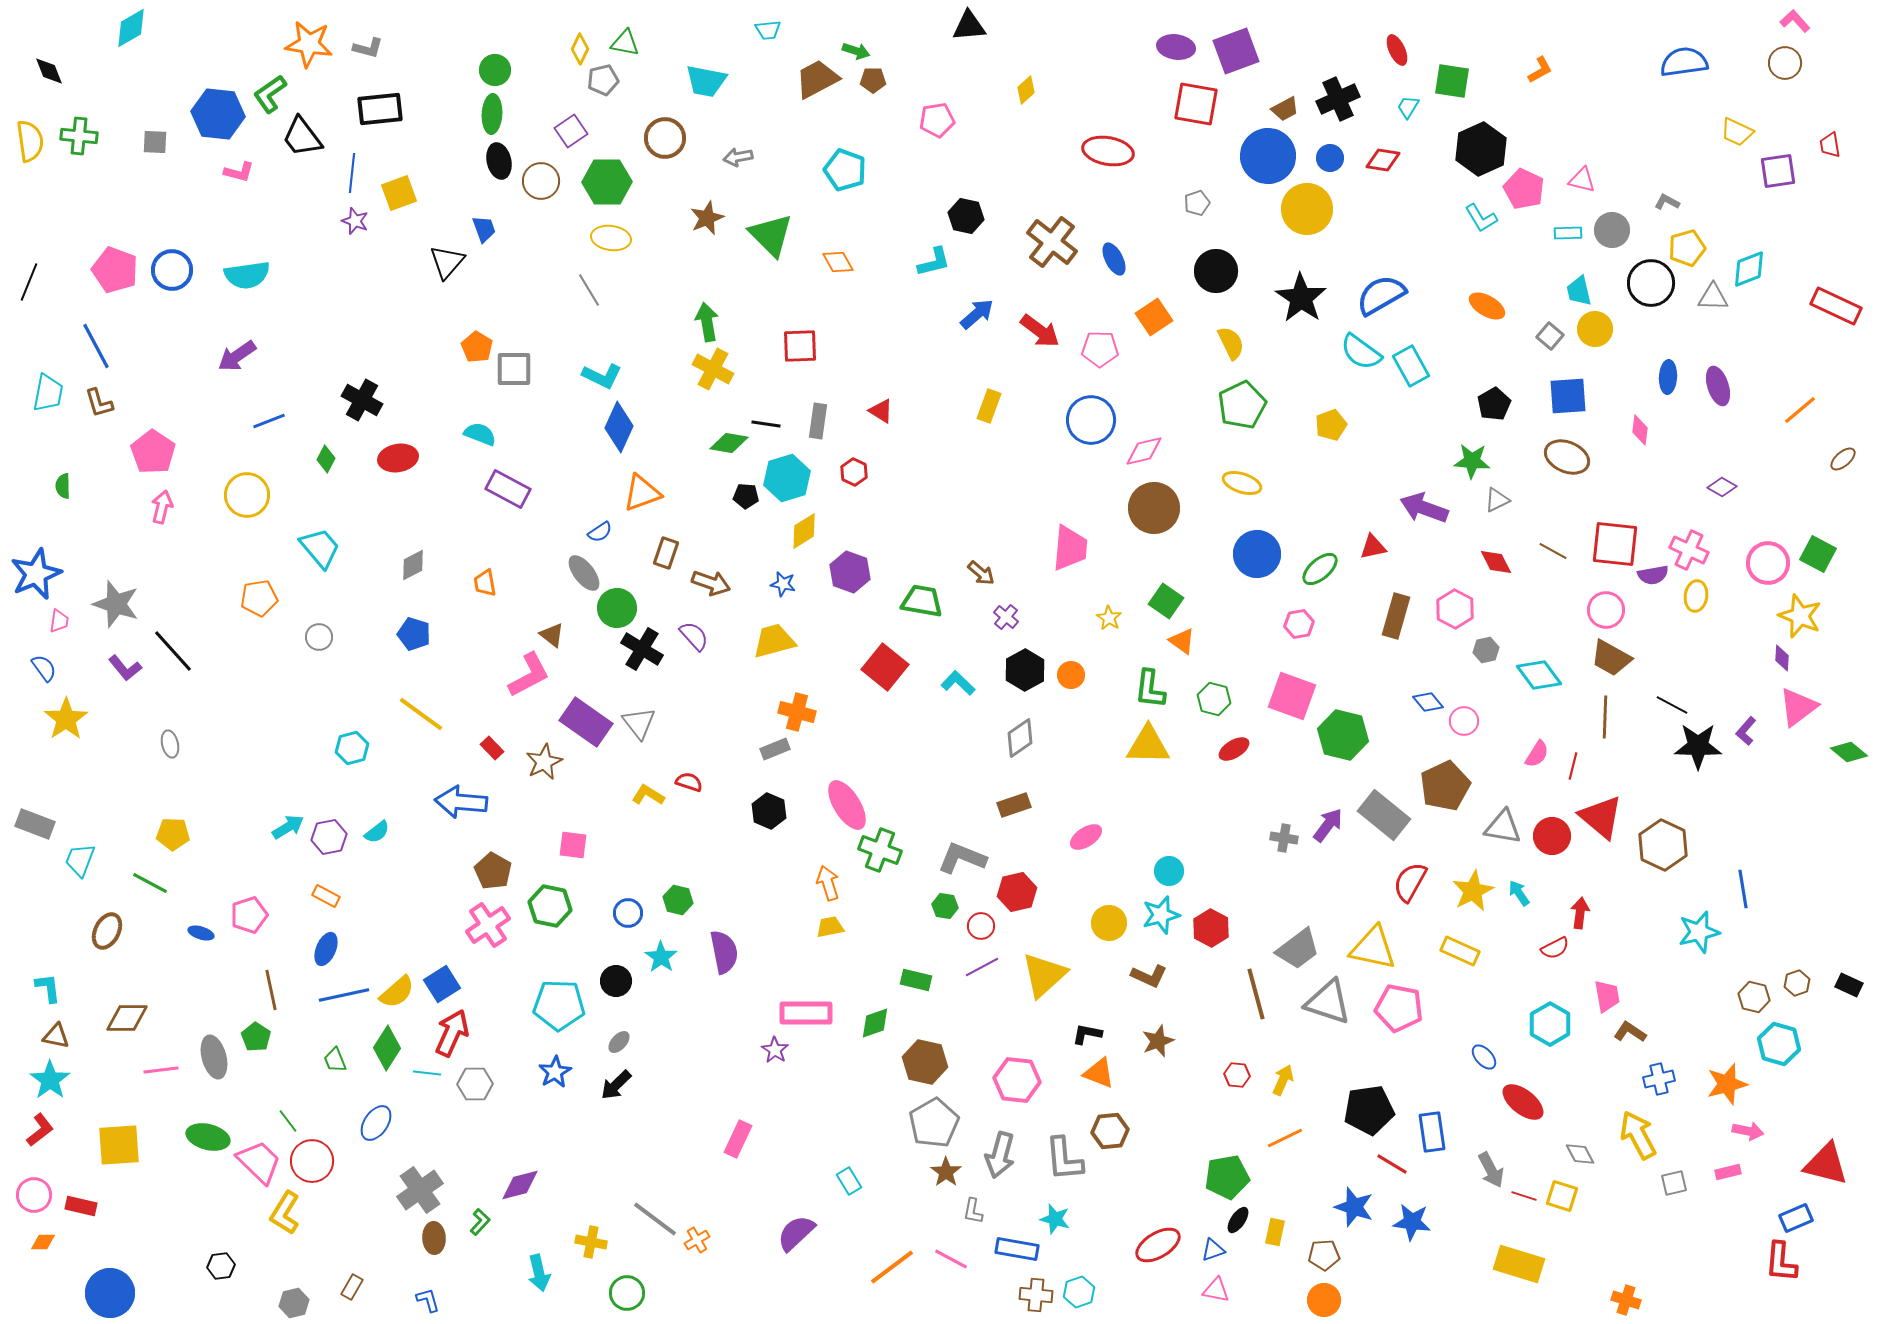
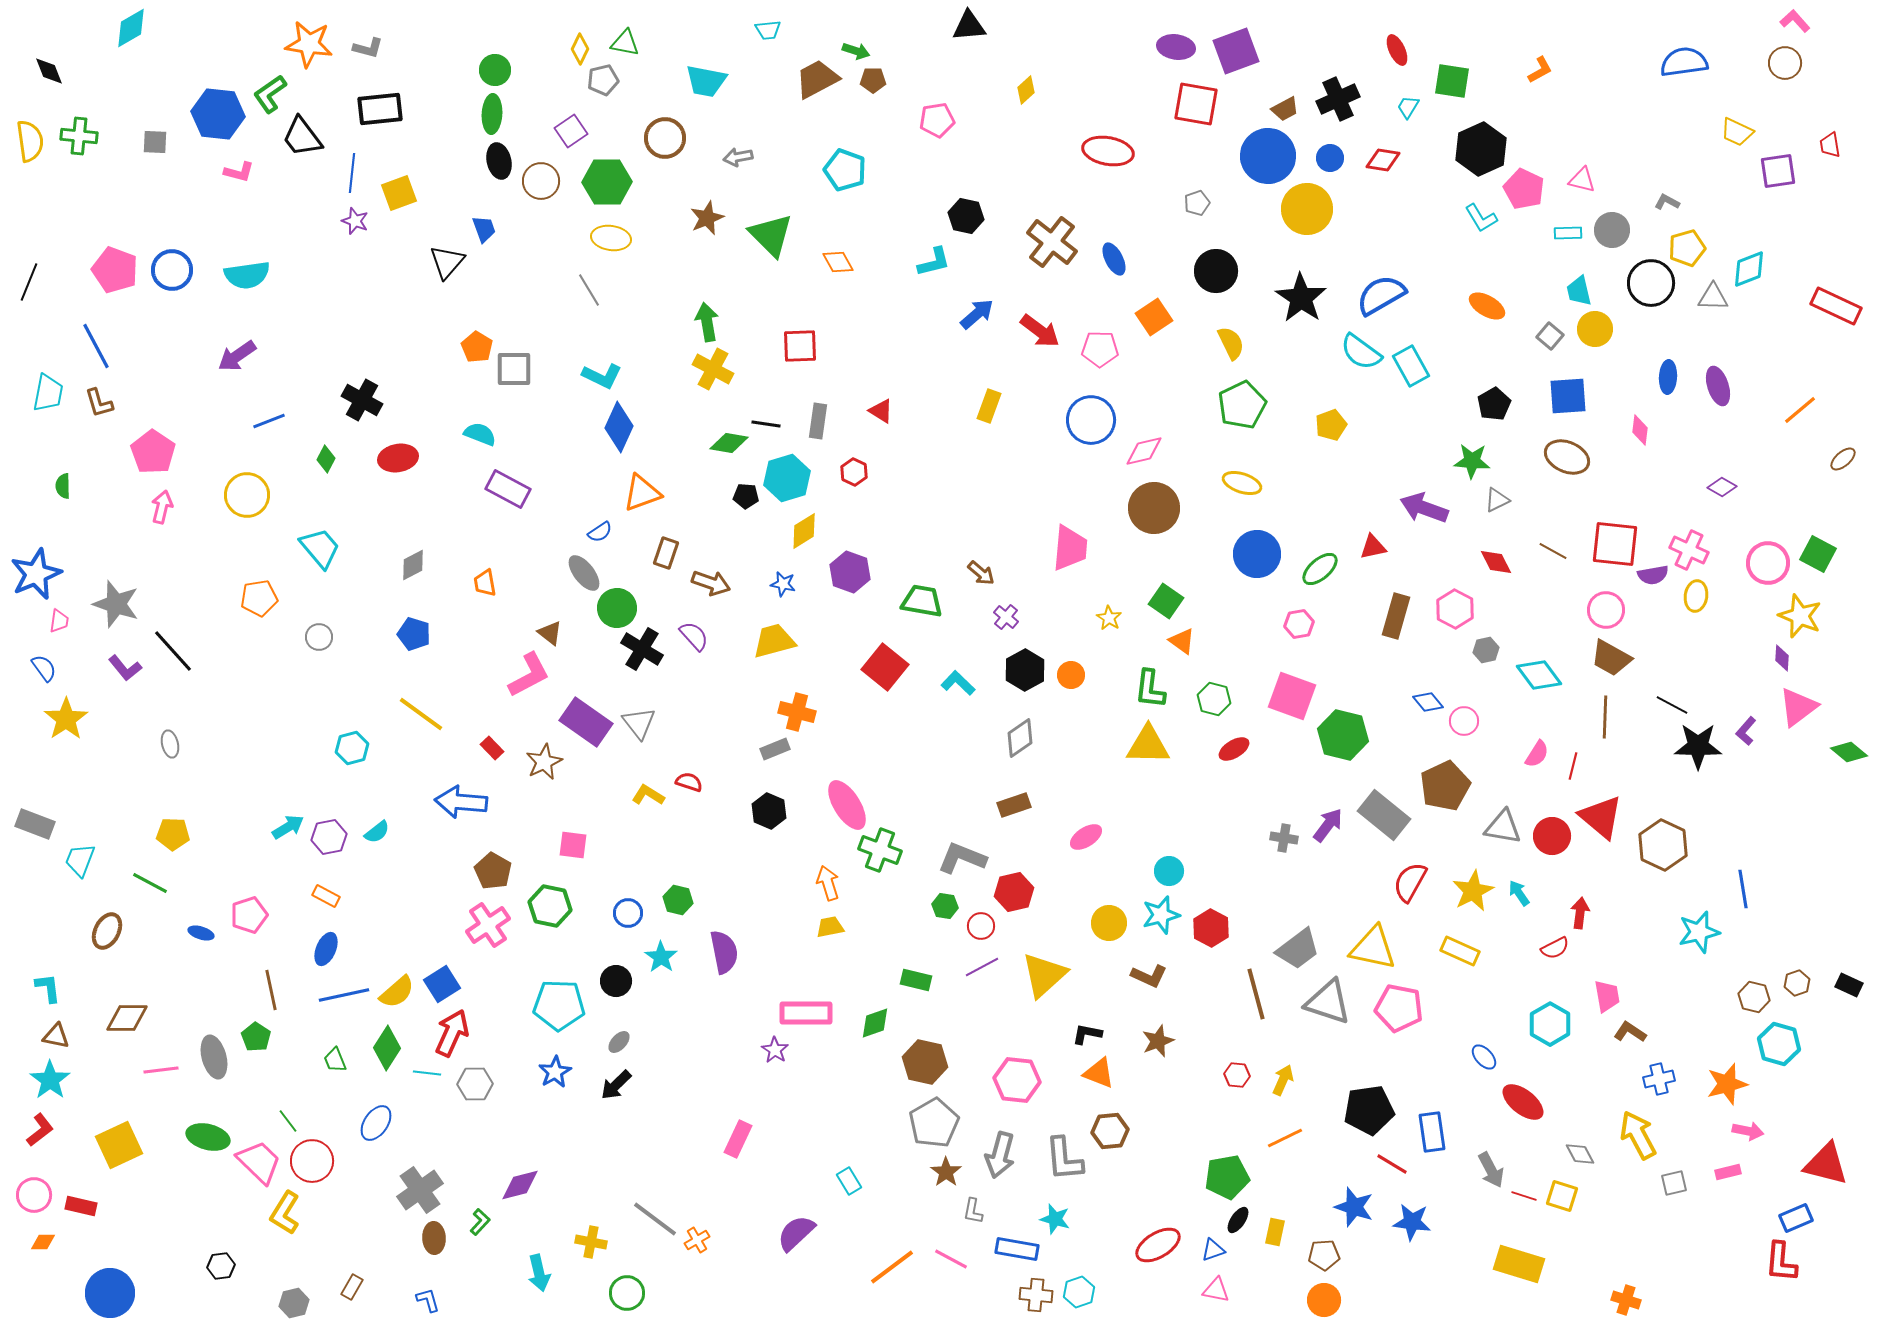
brown triangle at (552, 635): moved 2 px left, 2 px up
red hexagon at (1017, 892): moved 3 px left
yellow square at (119, 1145): rotated 21 degrees counterclockwise
